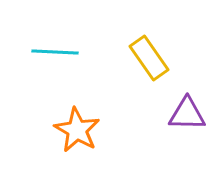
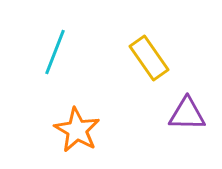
cyan line: rotated 72 degrees counterclockwise
